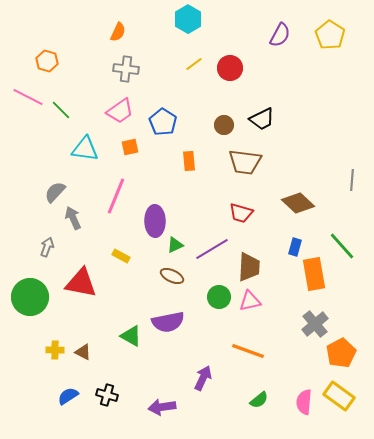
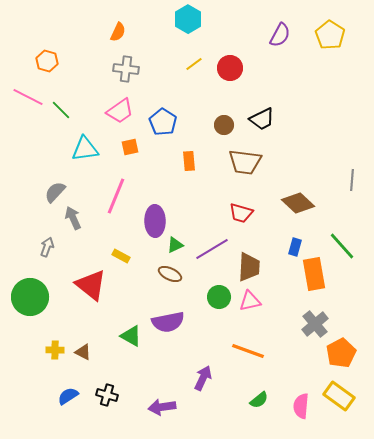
cyan triangle at (85, 149): rotated 16 degrees counterclockwise
brown ellipse at (172, 276): moved 2 px left, 2 px up
red triangle at (81, 283): moved 10 px right, 2 px down; rotated 28 degrees clockwise
pink semicircle at (304, 402): moved 3 px left, 4 px down
